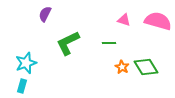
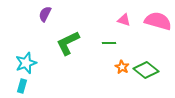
green diamond: moved 3 px down; rotated 20 degrees counterclockwise
